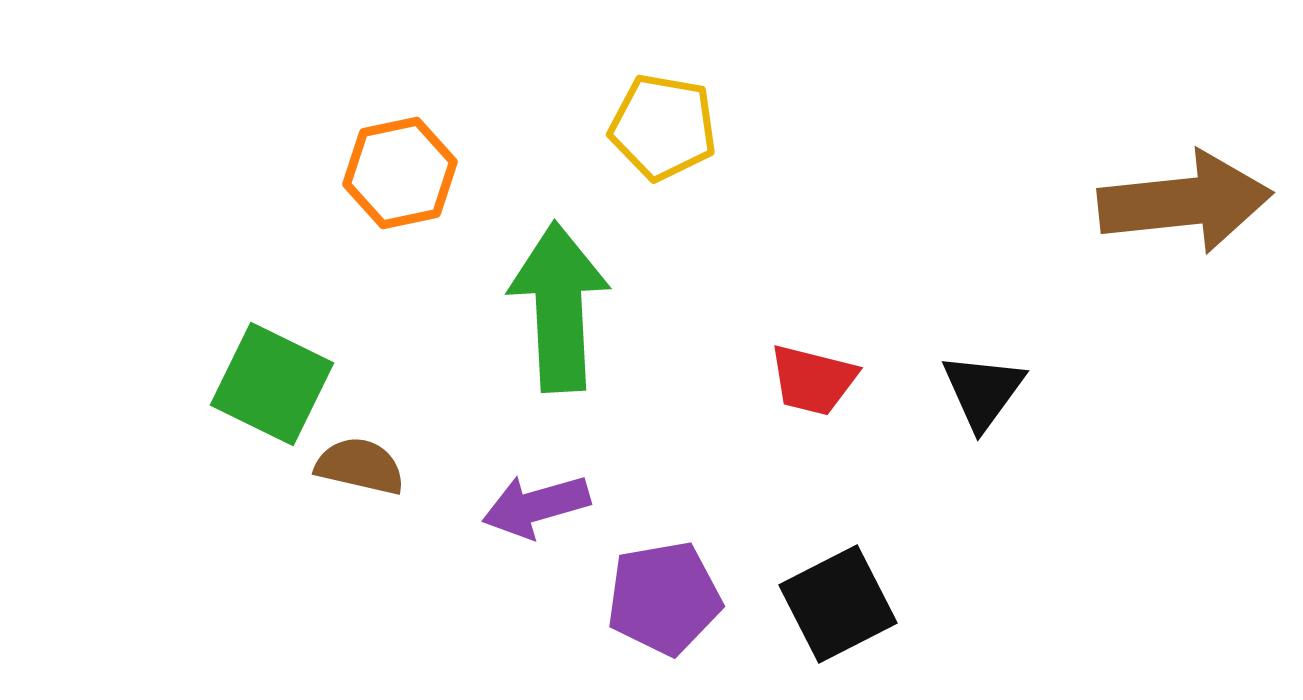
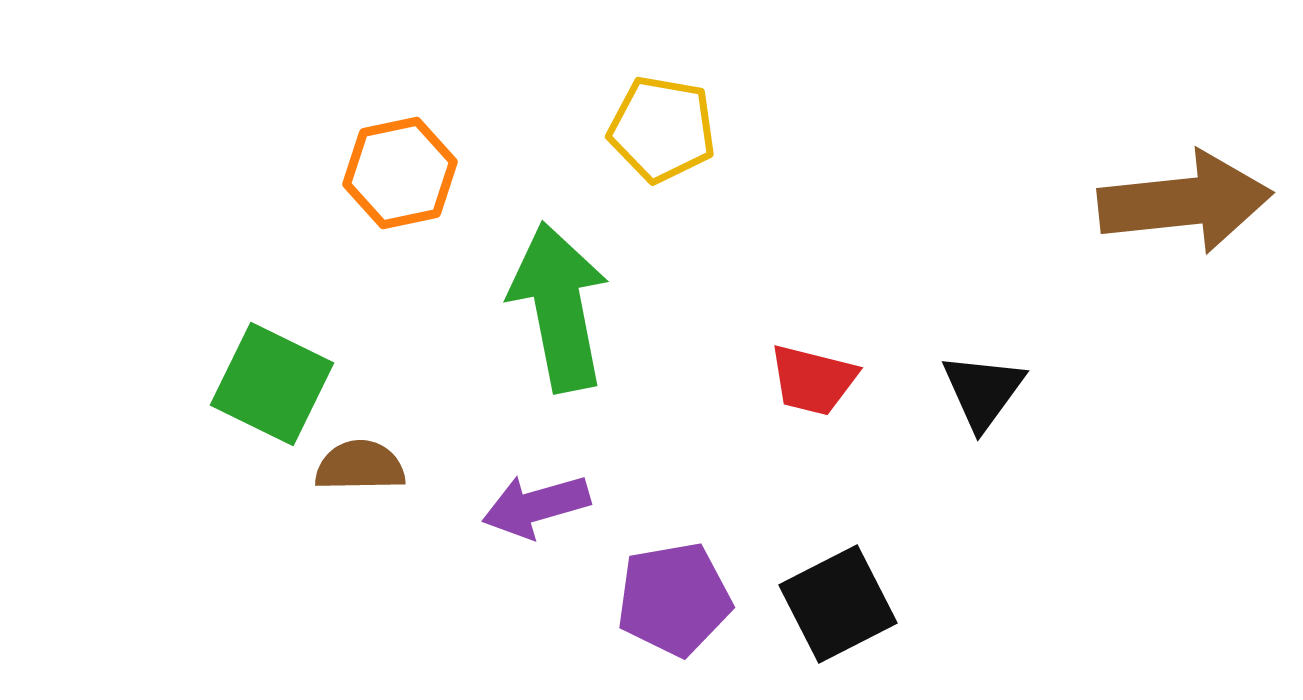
yellow pentagon: moved 1 px left, 2 px down
green arrow: rotated 8 degrees counterclockwise
brown semicircle: rotated 14 degrees counterclockwise
purple pentagon: moved 10 px right, 1 px down
